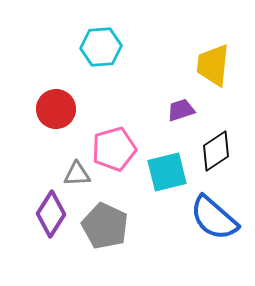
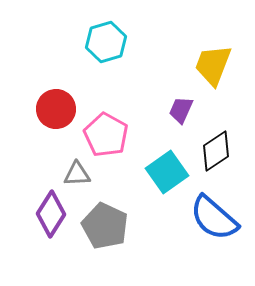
cyan hexagon: moved 5 px right, 5 px up; rotated 12 degrees counterclockwise
yellow trapezoid: rotated 15 degrees clockwise
purple trapezoid: rotated 48 degrees counterclockwise
pink pentagon: moved 8 px left, 14 px up; rotated 27 degrees counterclockwise
cyan square: rotated 21 degrees counterclockwise
